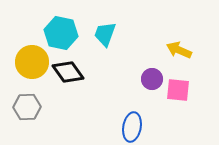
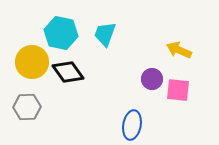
blue ellipse: moved 2 px up
